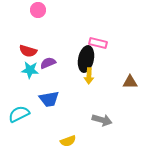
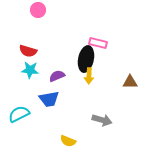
purple semicircle: moved 9 px right, 13 px down
yellow semicircle: rotated 42 degrees clockwise
